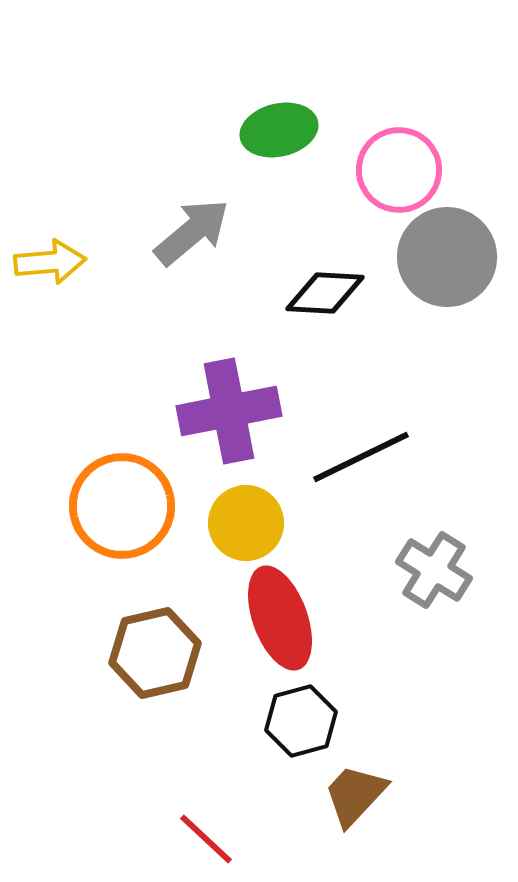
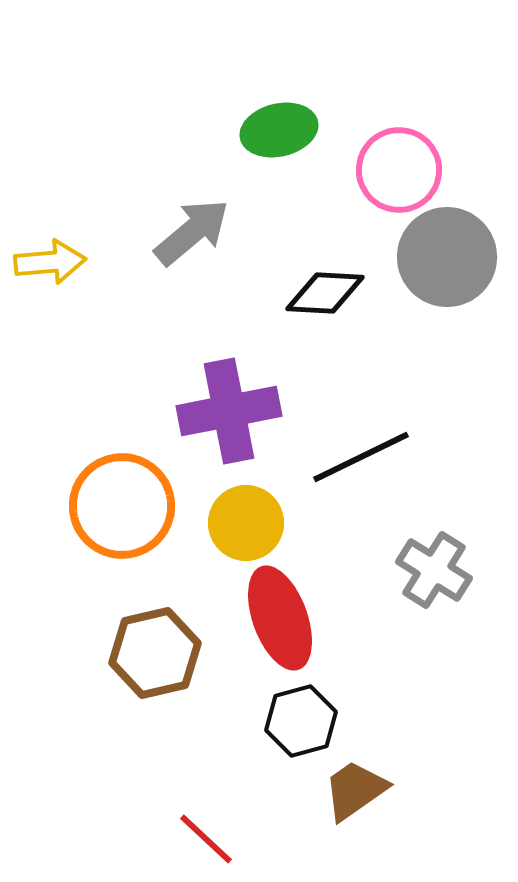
brown trapezoid: moved 5 px up; rotated 12 degrees clockwise
